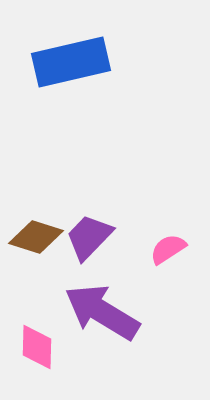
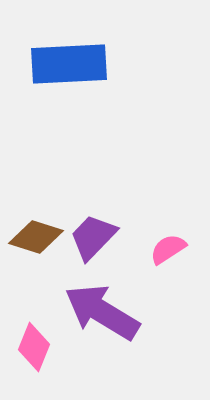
blue rectangle: moved 2 px left, 2 px down; rotated 10 degrees clockwise
purple trapezoid: moved 4 px right
pink diamond: moved 3 px left; rotated 21 degrees clockwise
